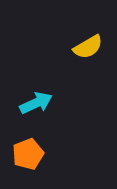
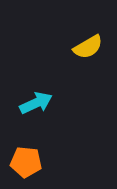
orange pentagon: moved 2 px left, 8 px down; rotated 28 degrees clockwise
